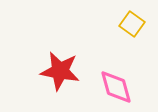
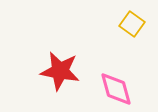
pink diamond: moved 2 px down
